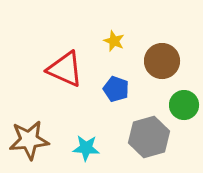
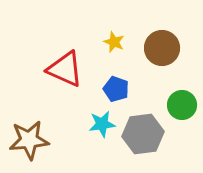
yellow star: moved 1 px down
brown circle: moved 13 px up
green circle: moved 2 px left
gray hexagon: moved 6 px left, 3 px up; rotated 9 degrees clockwise
cyan star: moved 16 px right, 24 px up; rotated 12 degrees counterclockwise
